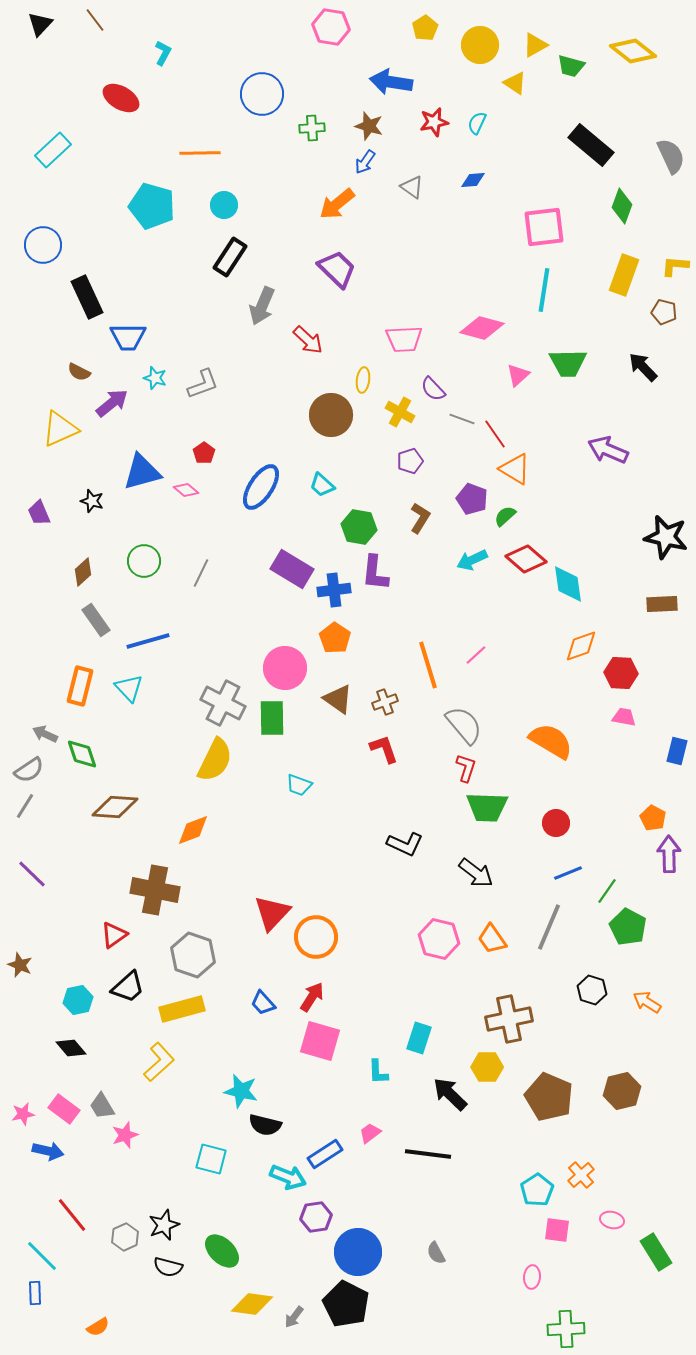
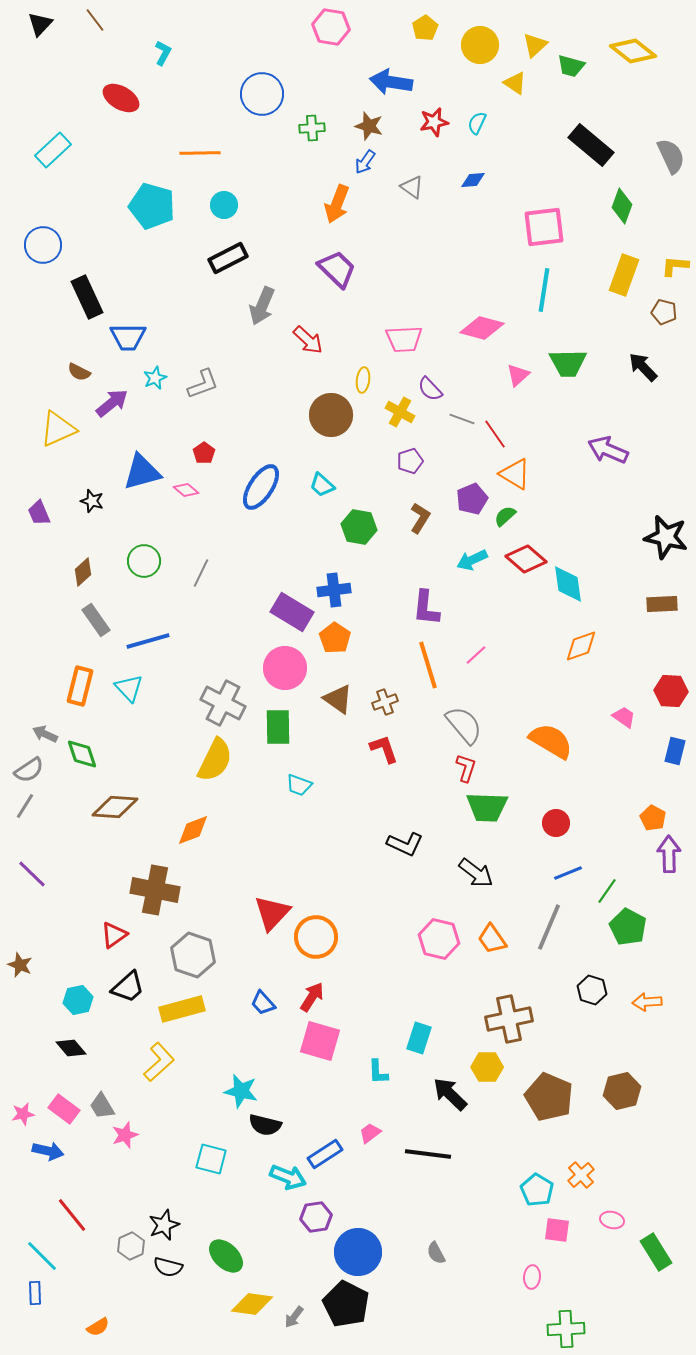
yellow triangle at (535, 45): rotated 12 degrees counterclockwise
orange arrow at (337, 204): rotated 30 degrees counterclockwise
black rectangle at (230, 257): moved 2 px left, 1 px down; rotated 30 degrees clockwise
cyan star at (155, 378): rotated 30 degrees clockwise
purple semicircle at (433, 389): moved 3 px left
yellow triangle at (60, 429): moved 2 px left
orange triangle at (515, 469): moved 5 px down
purple pentagon at (472, 499): rotated 28 degrees clockwise
purple rectangle at (292, 569): moved 43 px down
purple L-shape at (375, 573): moved 51 px right, 35 px down
red hexagon at (621, 673): moved 50 px right, 18 px down
pink trapezoid at (624, 717): rotated 25 degrees clockwise
green rectangle at (272, 718): moved 6 px right, 9 px down
blue rectangle at (677, 751): moved 2 px left
orange arrow at (647, 1002): rotated 36 degrees counterclockwise
cyan pentagon at (537, 1190): rotated 8 degrees counterclockwise
gray hexagon at (125, 1237): moved 6 px right, 9 px down
green ellipse at (222, 1251): moved 4 px right, 5 px down
